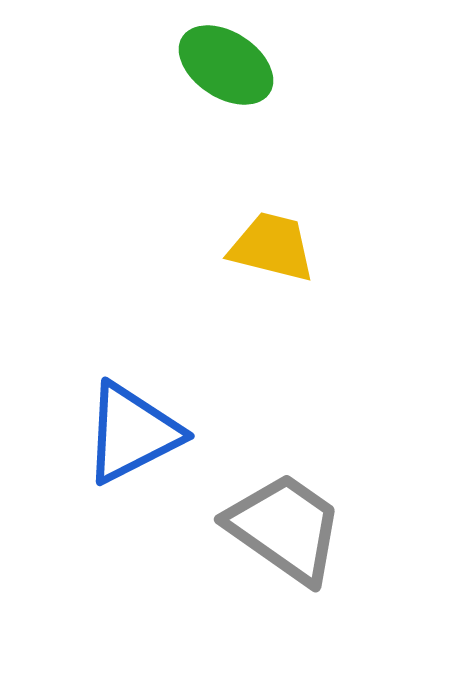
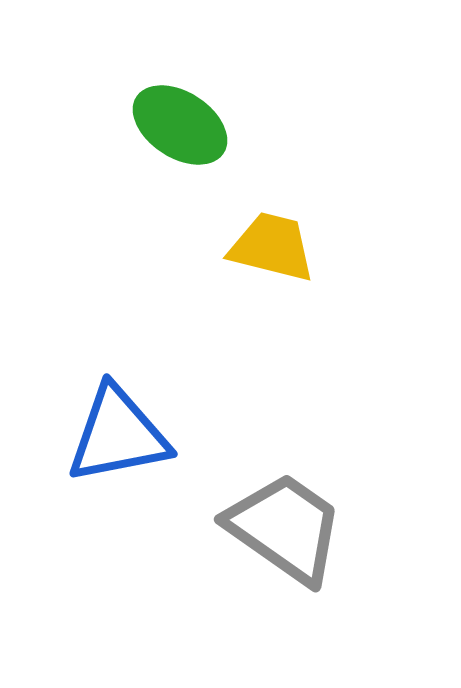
green ellipse: moved 46 px left, 60 px down
blue triangle: moved 14 px left, 2 px down; rotated 16 degrees clockwise
